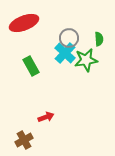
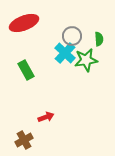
gray circle: moved 3 px right, 2 px up
green rectangle: moved 5 px left, 4 px down
